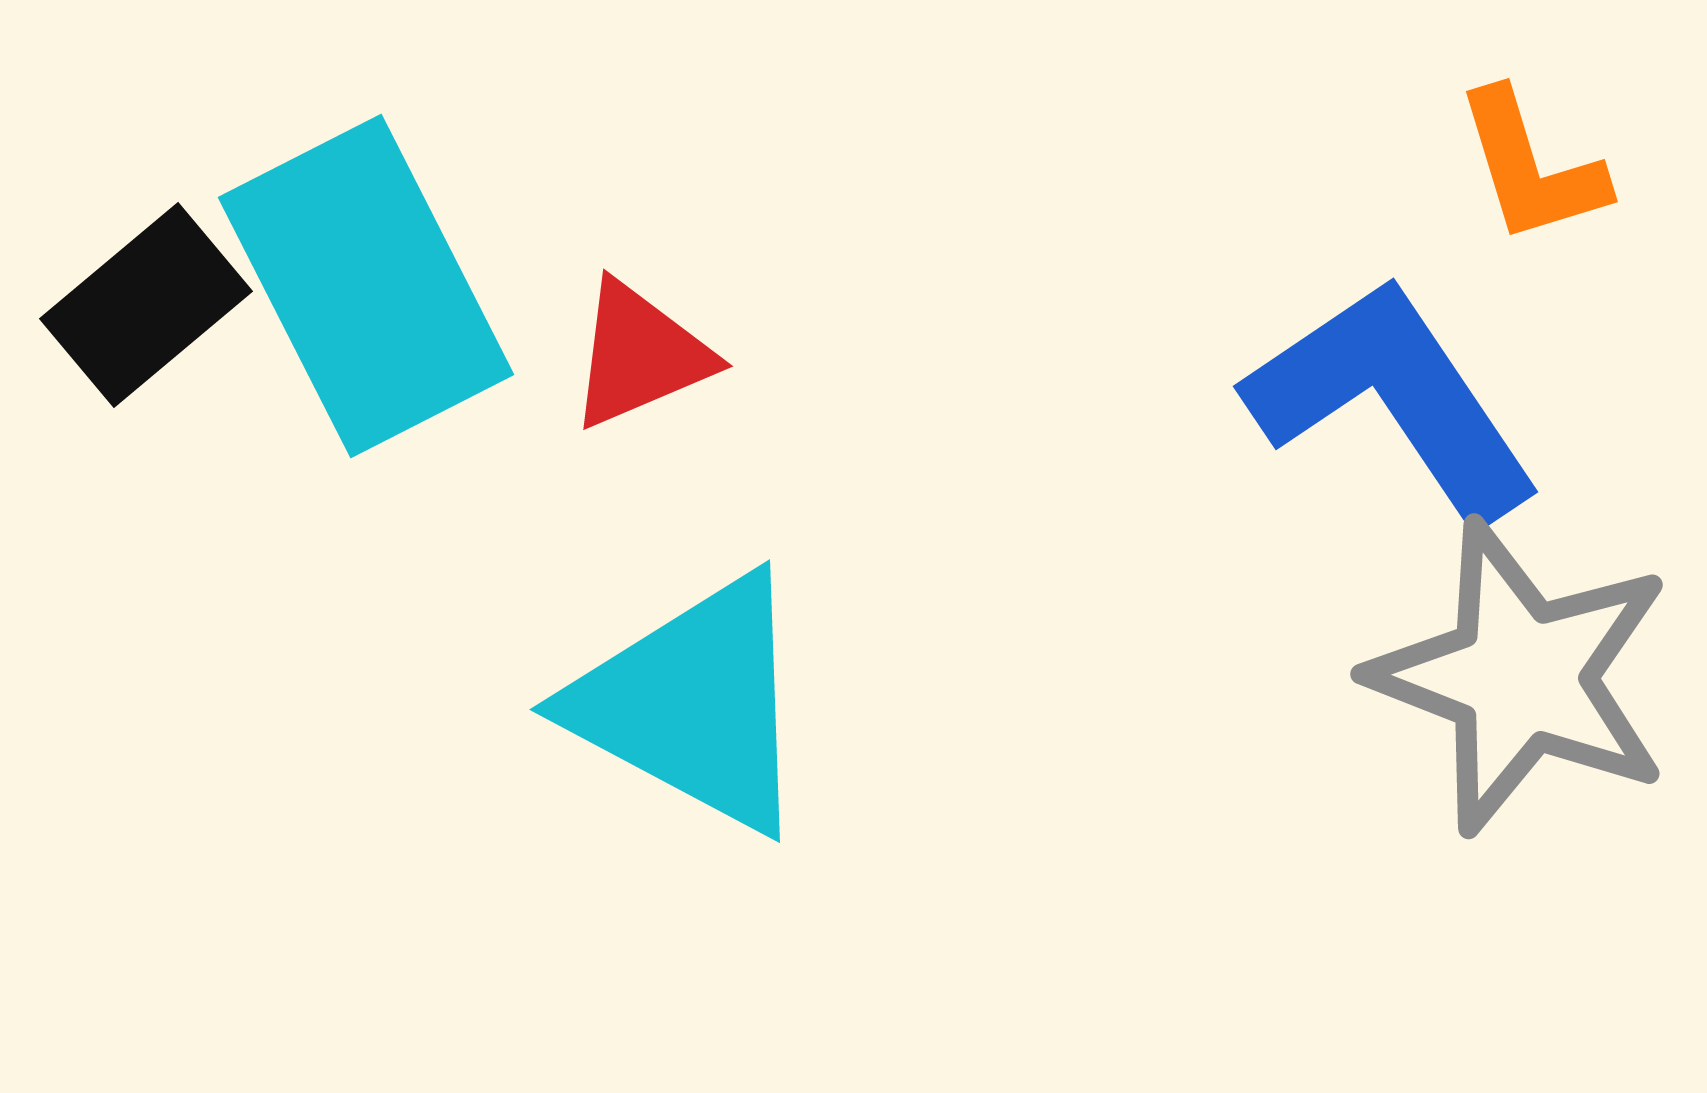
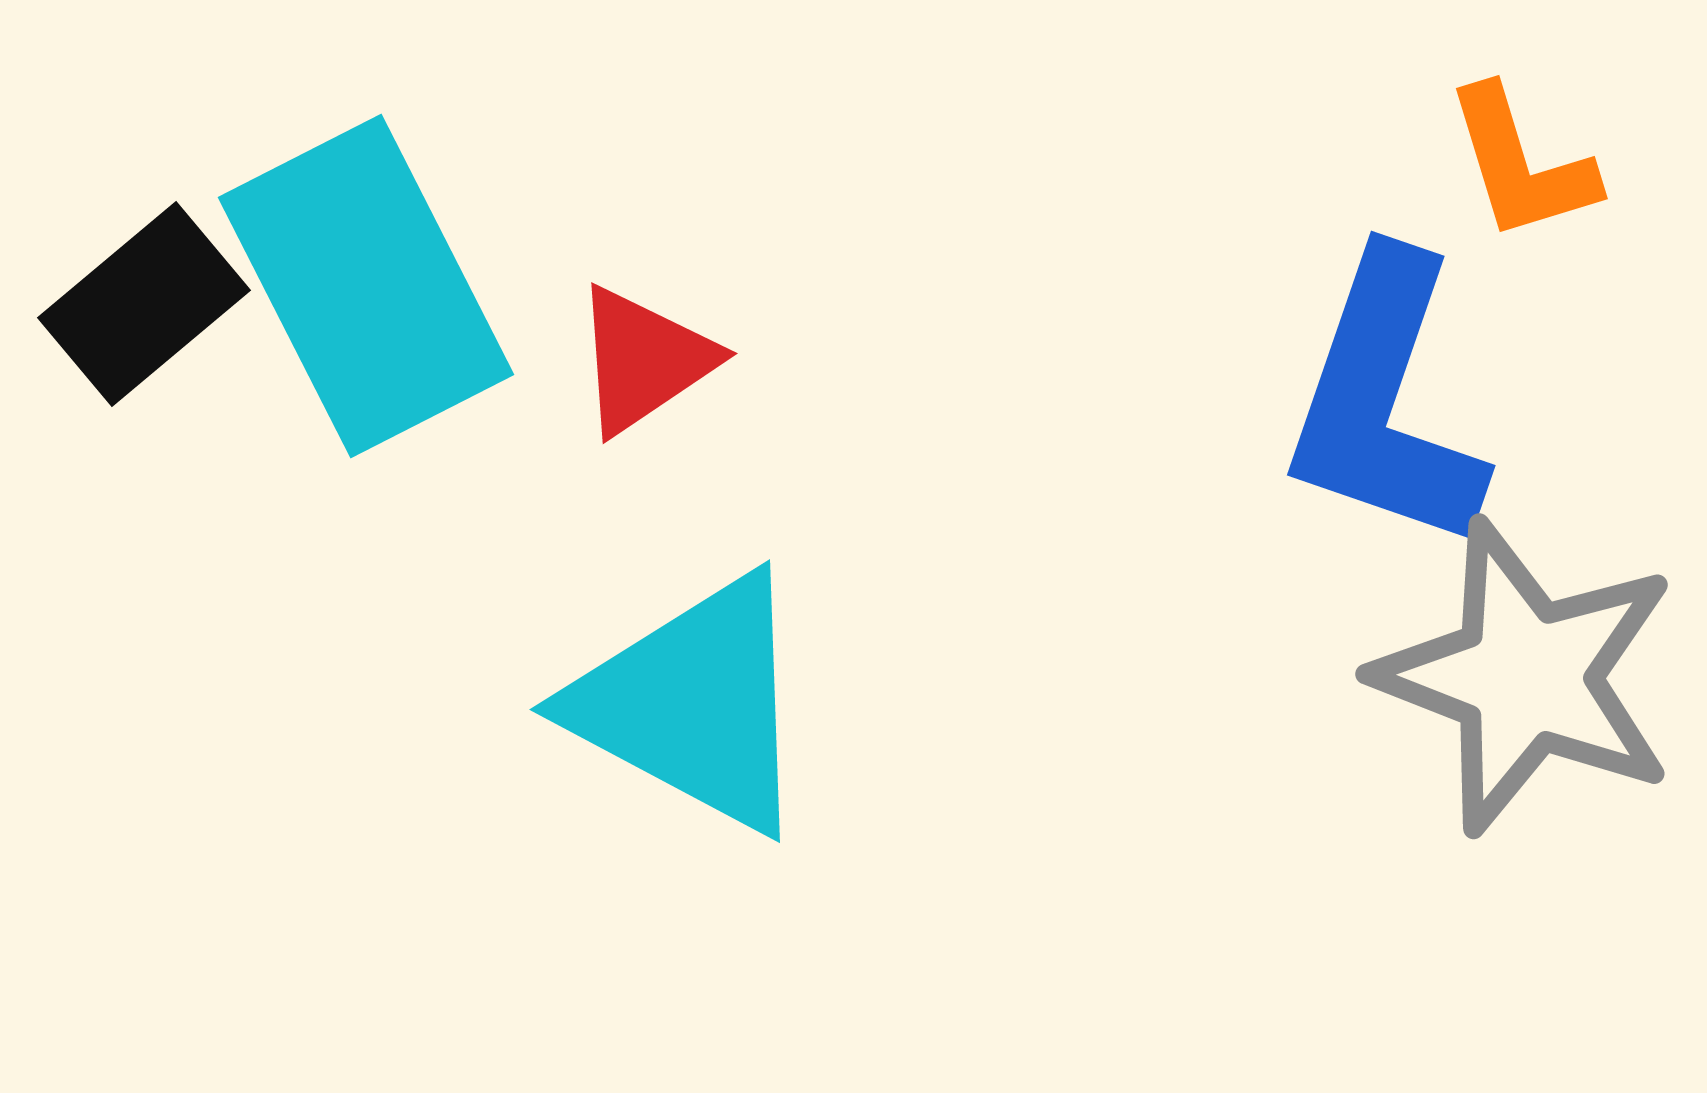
orange L-shape: moved 10 px left, 3 px up
black rectangle: moved 2 px left, 1 px up
red triangle: moved 4 px right, 5 px down; rotated 11 degrees counterclockwise
blue L-shape: moved 8 px left, 2 px down; rotated 127 degrees counterclockwise
gray star: moved 5 px right
